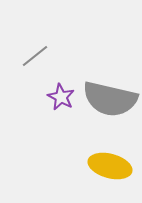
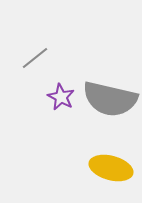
gray line: moved 2 px down
yellow ellipse: moved 1 px right, 2 px down
